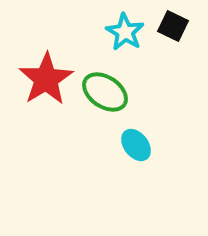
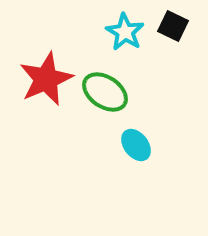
red star: rotated 8 degrees clockwise
